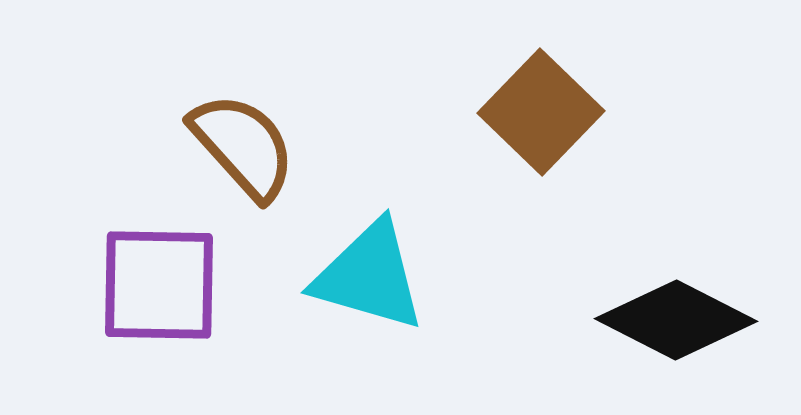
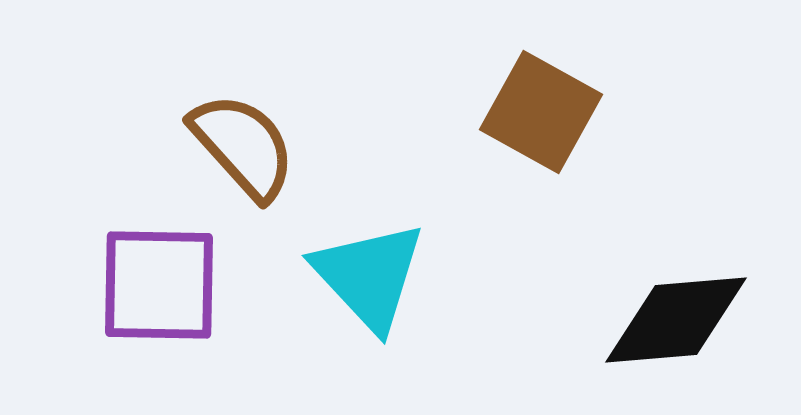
brown square: rotated 15 degrees counterclockwise
cyan triangle: rotated 31 degrees clockwise
black diamond: rotated 32 degrees counterclockwise
